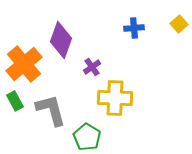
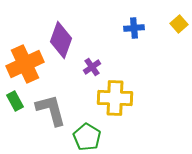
orange cross: moved 1 px right; rotated 15 degrees clockwise
